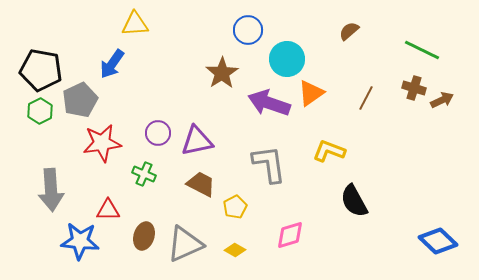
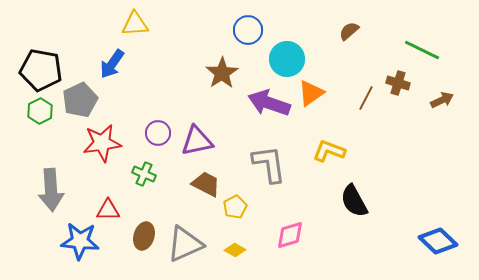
brown cross: moved 16 px left, 5 px up
brown trapezoid: moved 5 px right
